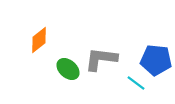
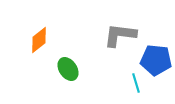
gray L-shape: moved 19 px right, 24 px up
green ellipse: rotated 15 degrees clockwise
cyan line: rotated 36 degrees clockwise
